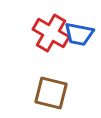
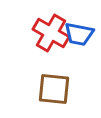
brown square: moved 3 px right, 4 px up; rotated 8 degrees counterclockwise
